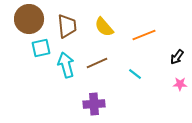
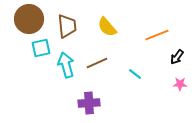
yellow semicircle: moved 3 px right
orange line: moved 13 px right
purple cross: moved 5 px left, 1 px up
